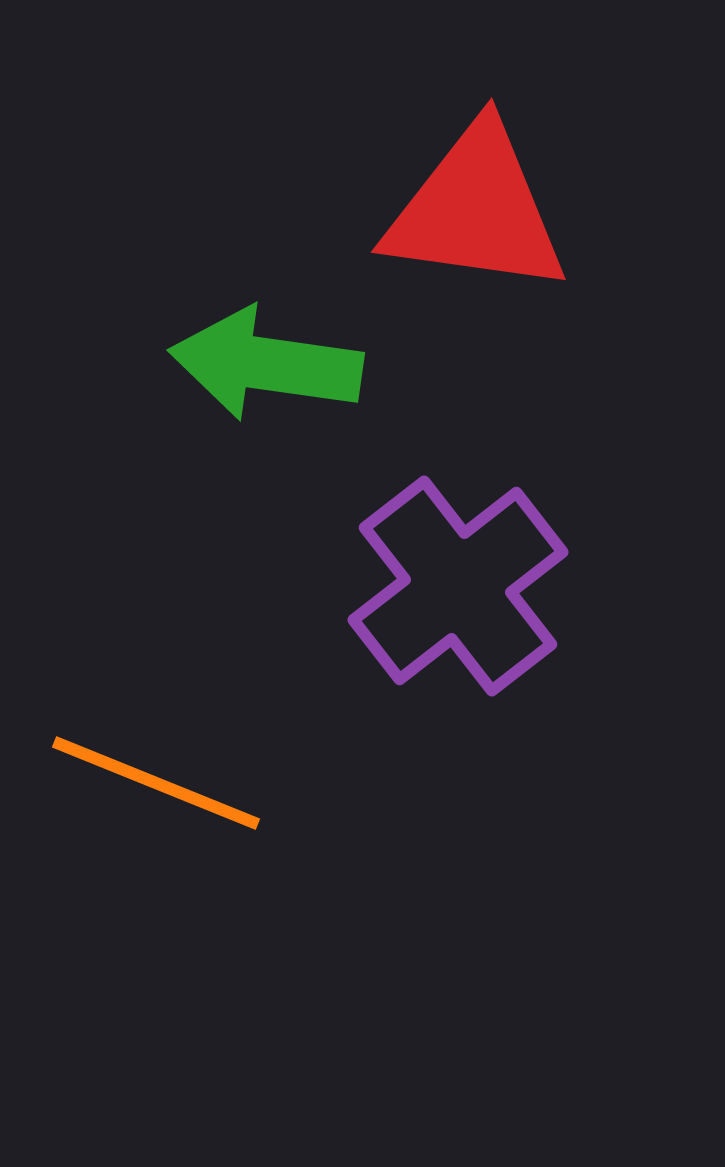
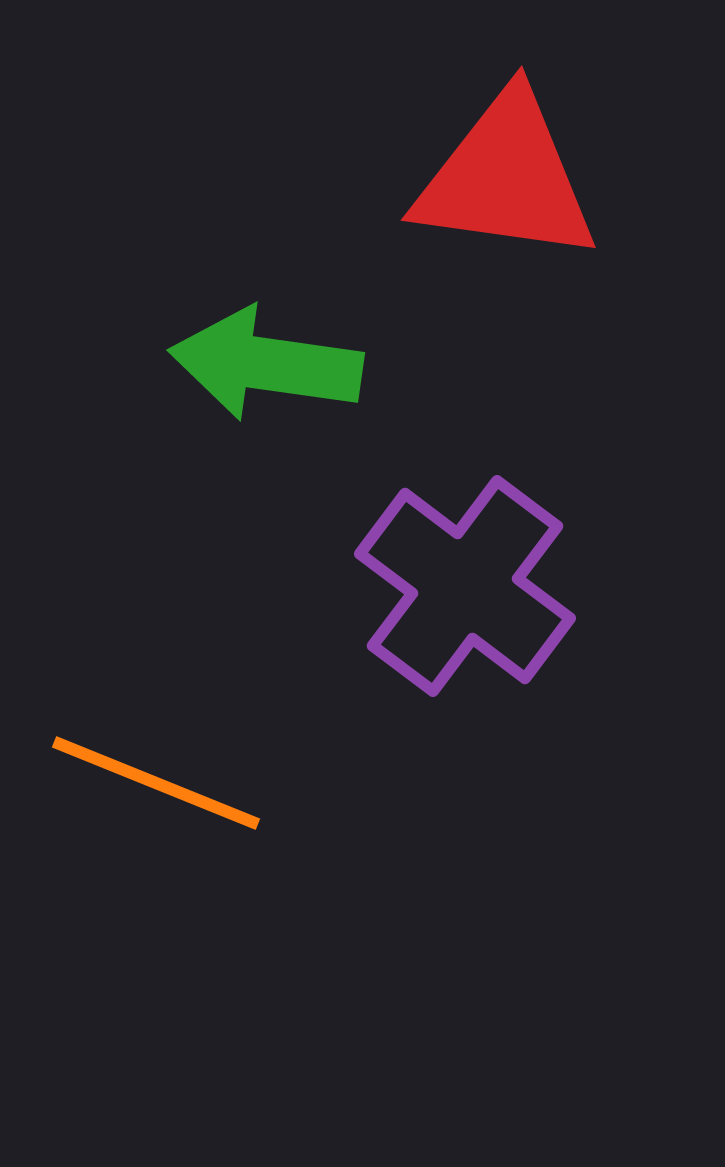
red triangle: moved 30 px right, 32 px up
purple cross: moved 7 px right; rotated 15 degrees counterclockwise
